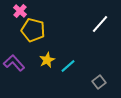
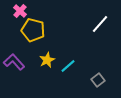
purple L-shape: moved 1 px up
gray square: moved 1 px left, 2 px up
